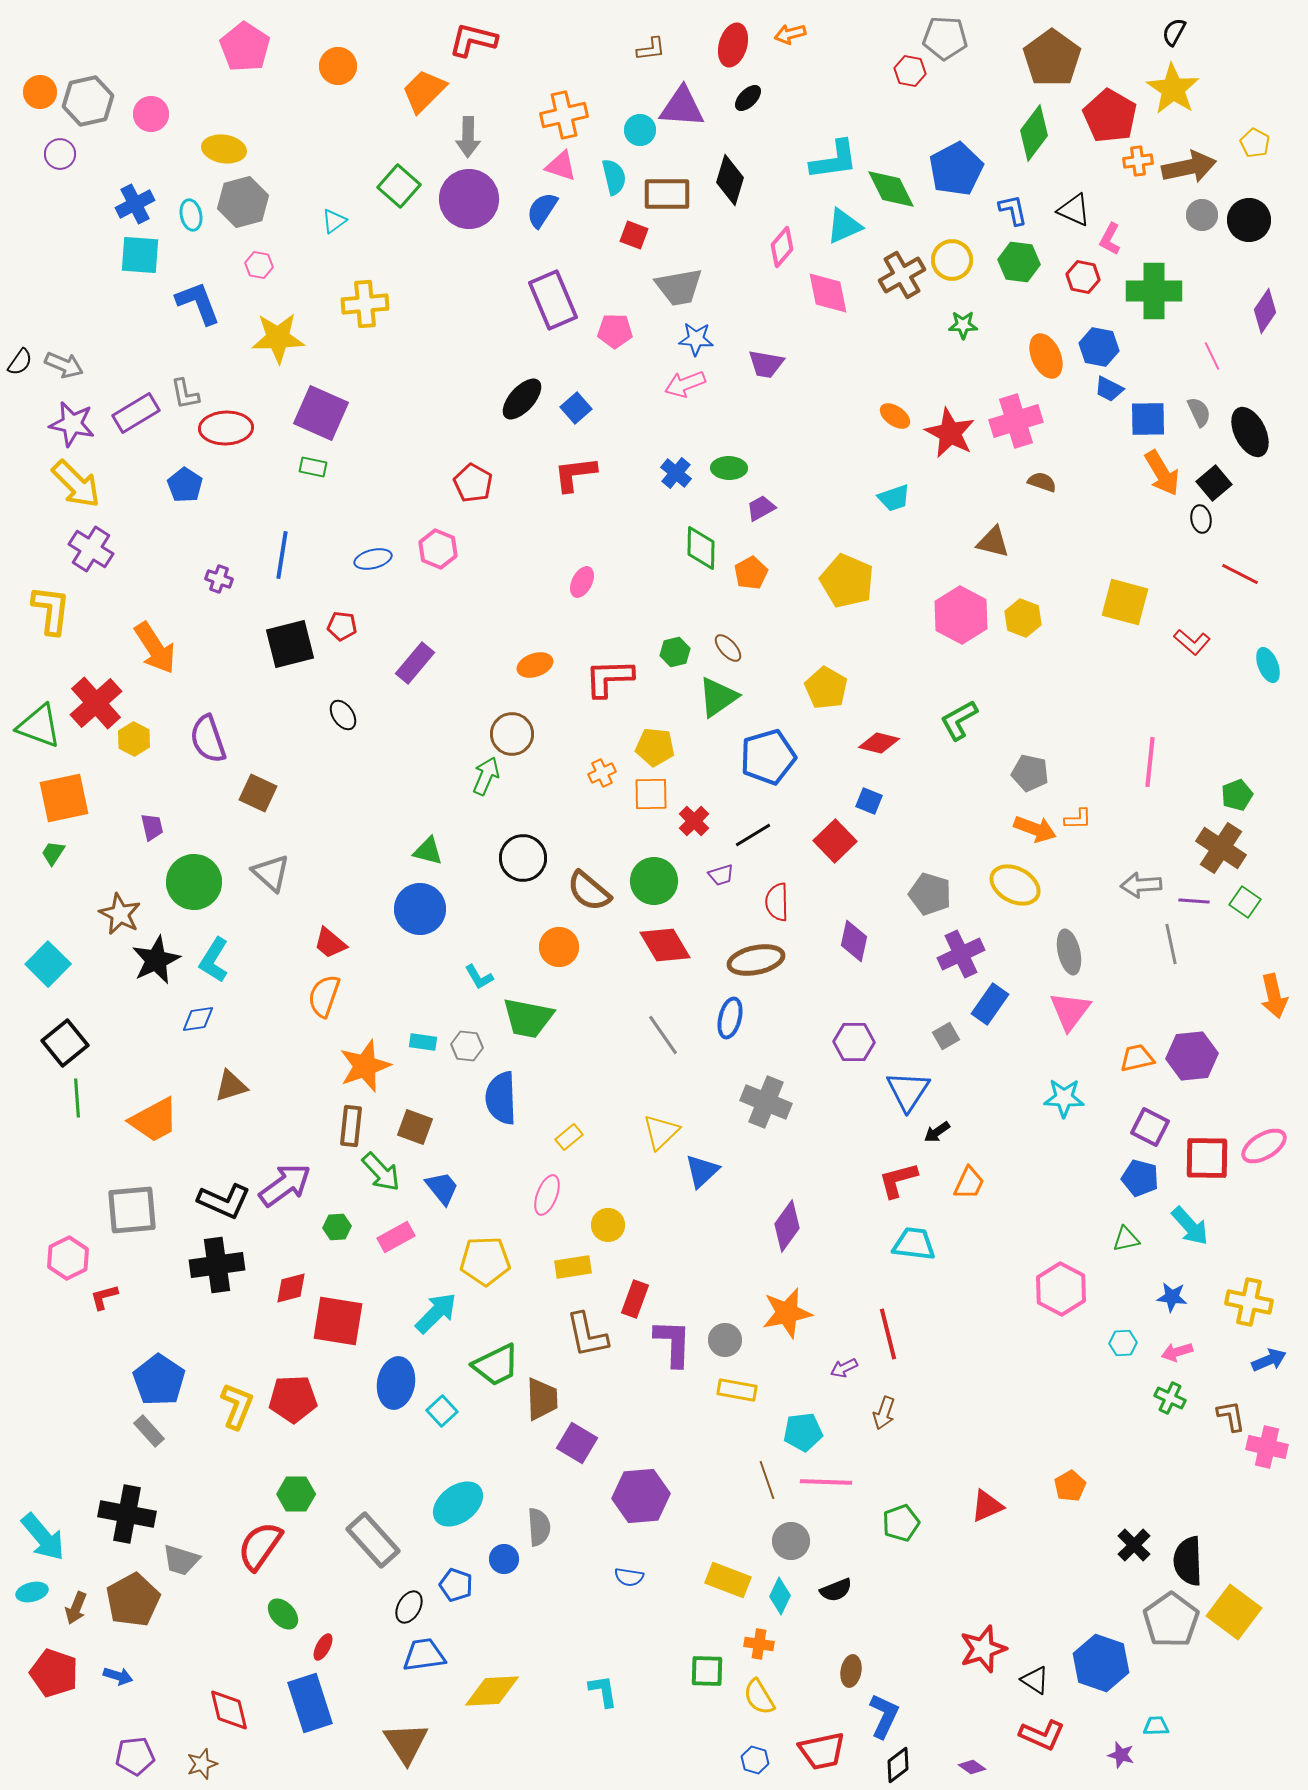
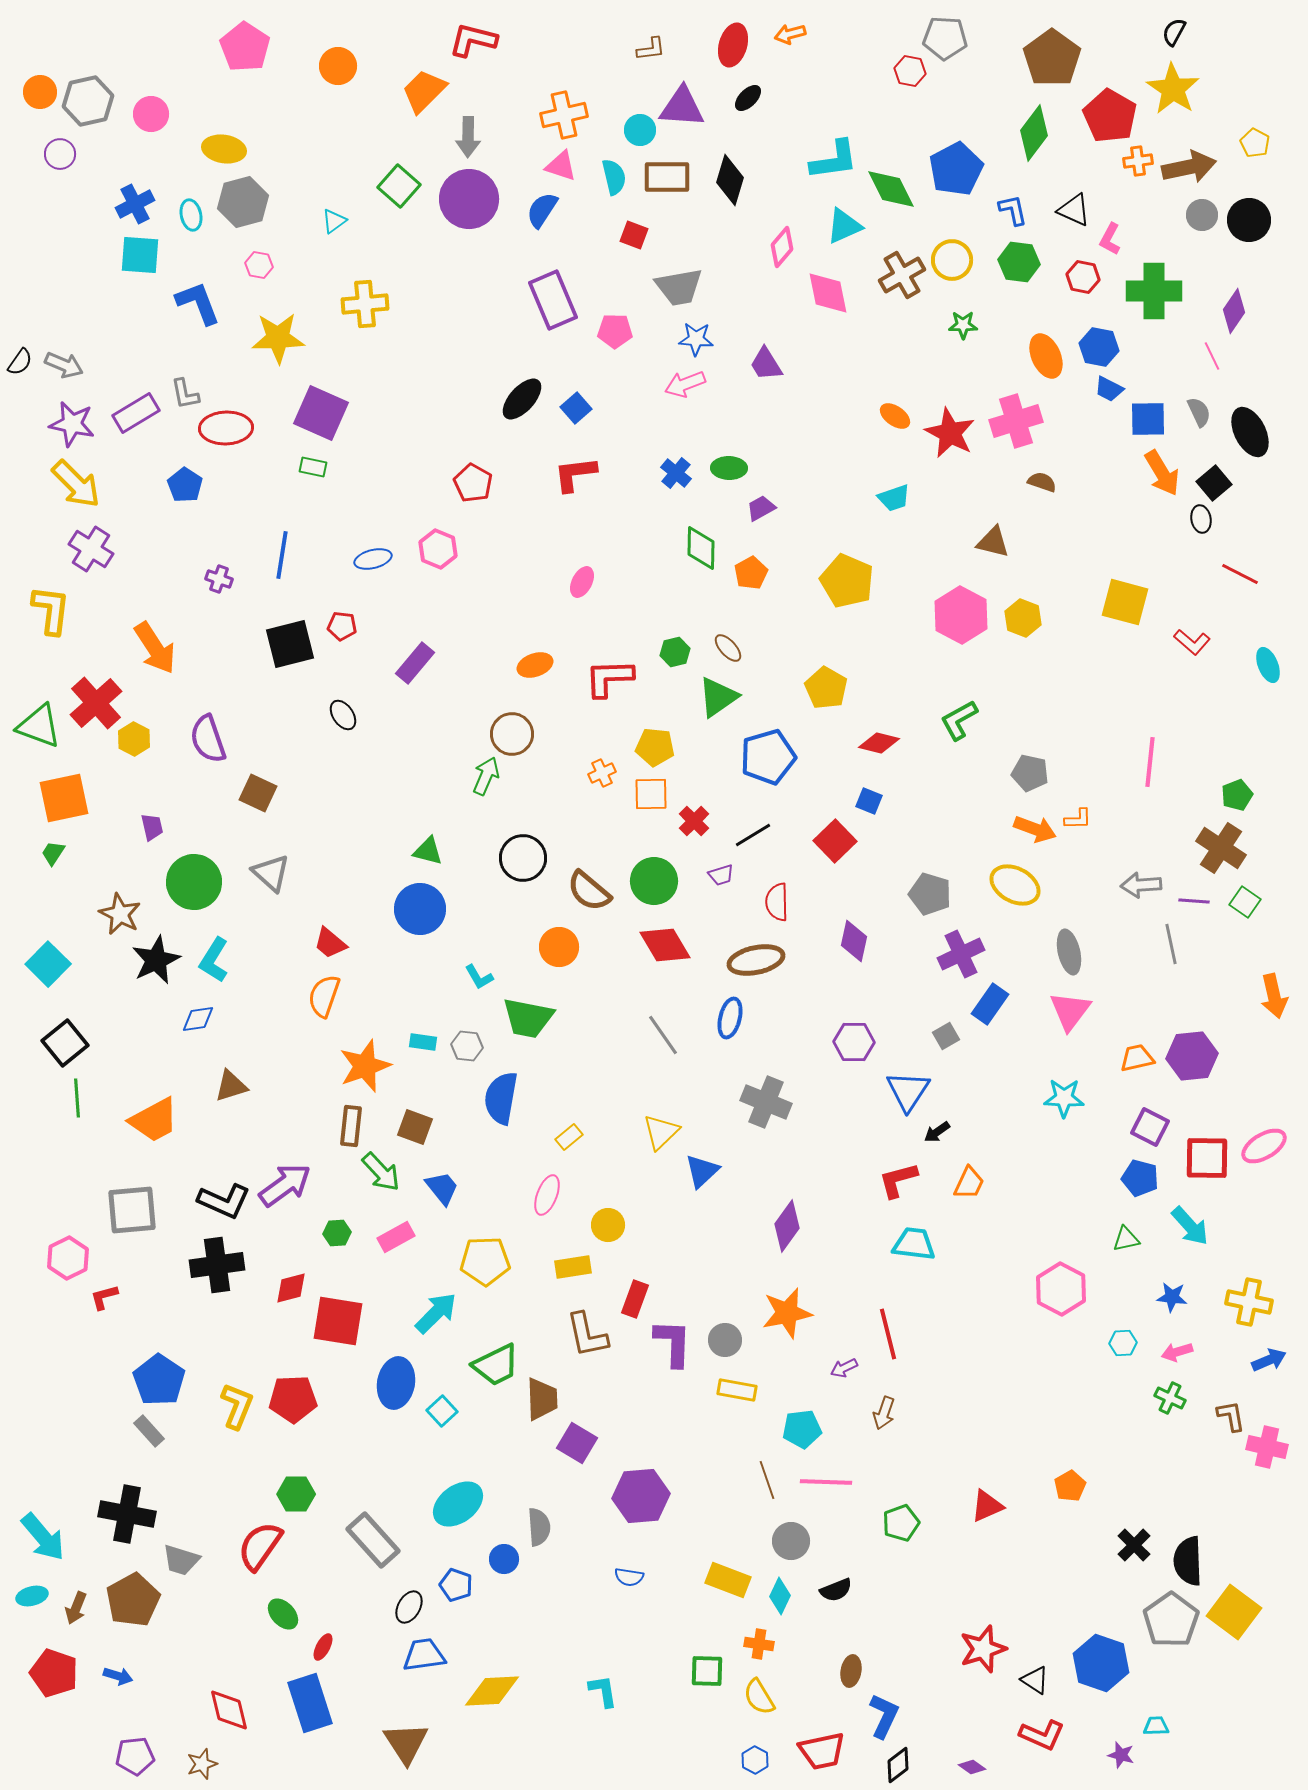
brown rectangle at (667, 194): moved 17 px up
purple diamond at (1265, 311): moved 31 px left
purple trapezoid at (766, 364): rotated 48 degrees clockwise
blue semicircle at (501, 1098): rotated 12 degrees clockwise
green hexagon at (337, 1227): moved 6 px down
cyan pentagon at (803, 1432): moved 1 px left, 3 px up
cyan ellipse at (32, 1592): moved 4 px down
blue hexagon at (755, 1760): rotated 12 degrees clockwise
